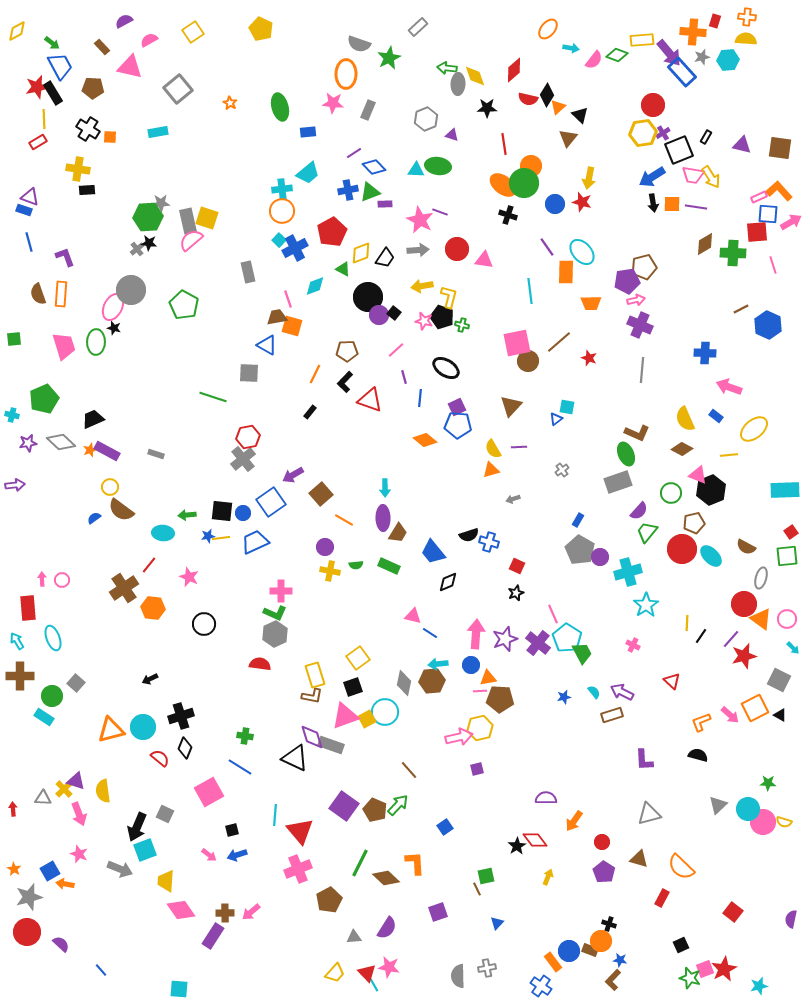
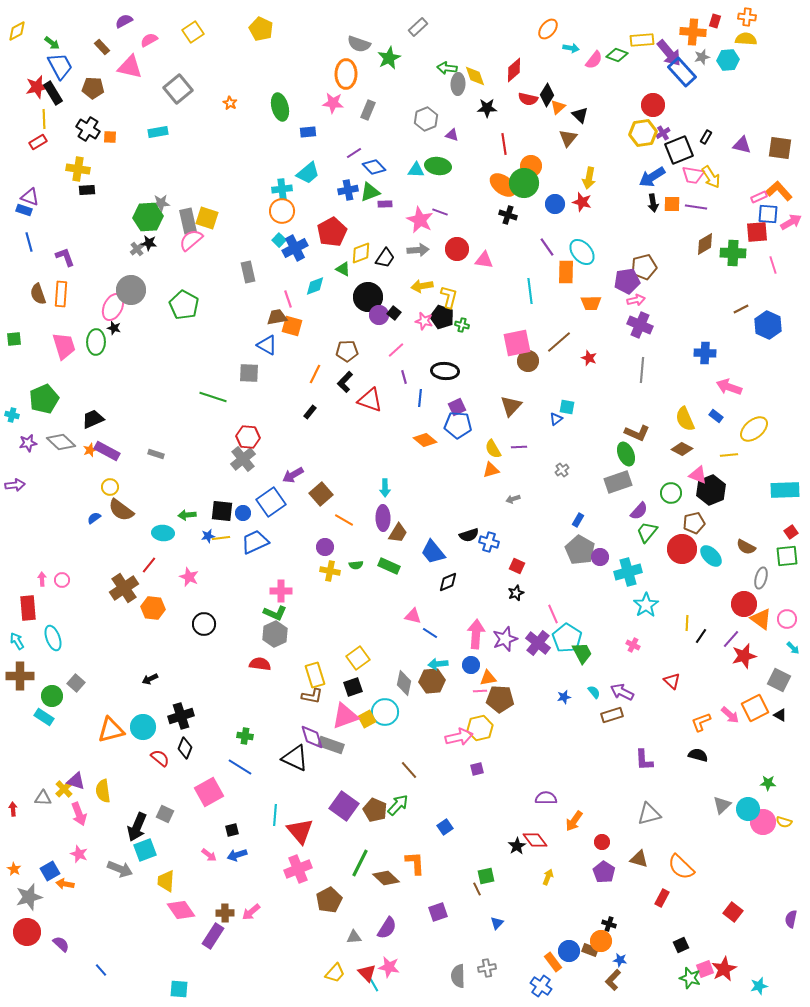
black ellipse at (446, 368): moved 1 px left, 3 px down; rotated 28 degrees counterclockwise
red hexagon at (248, 437): rotated 15 degrees clockwise
gray triangle at (718, 805): moved 4 px right
